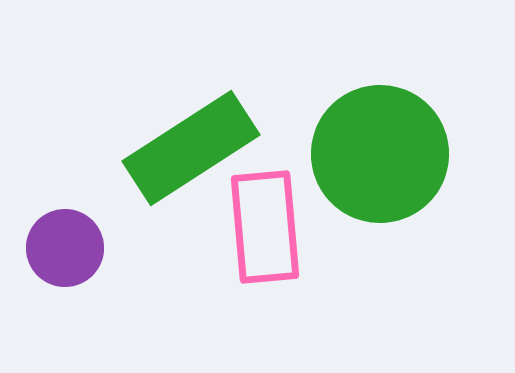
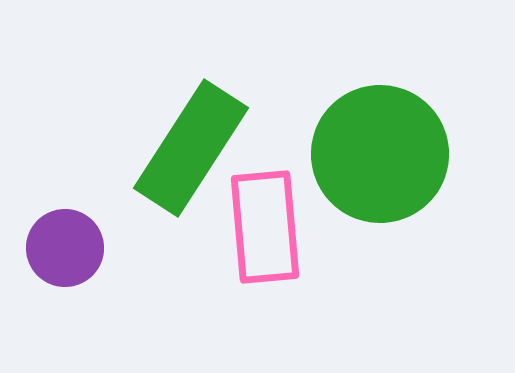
green rectangle: rotated 24 degrees counterclockwise
